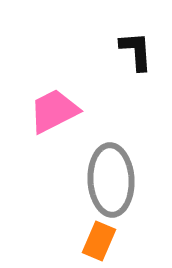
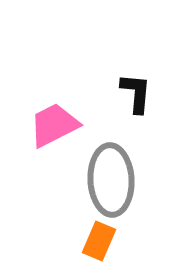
black L-shape: moved 42 px down; rotated 9 degrees clockwise
pink trapezoid: moved 14 px down
